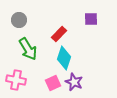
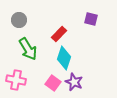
purple square: rotated 16 degrees clockwise
pink square: rotated 28 degrees counterclockwise
